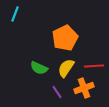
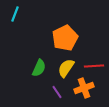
green semicircle: rotated 90 degrees counterclockwise
